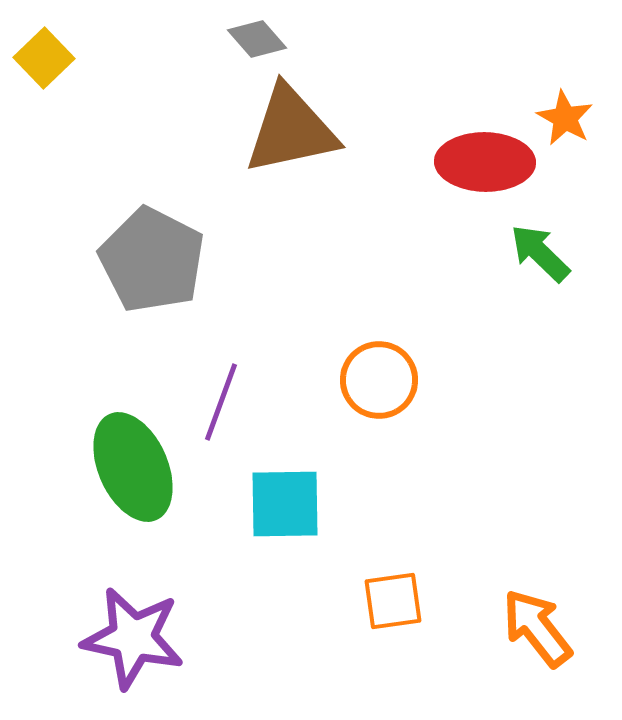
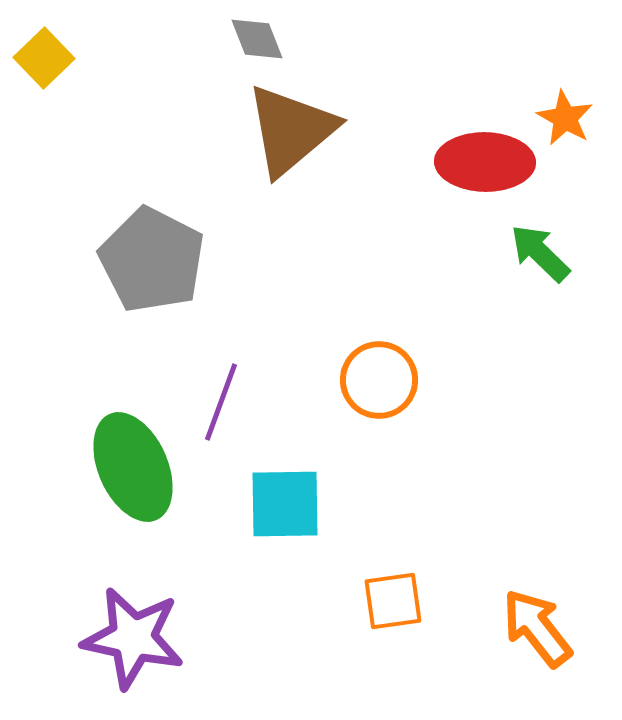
gray diamond: rotated 20 degrees clockwise
brown triangle: rotated 28 degrees counterclockwise
